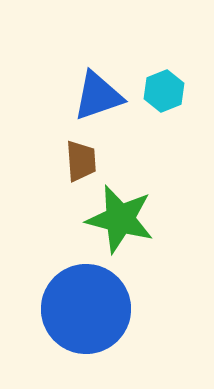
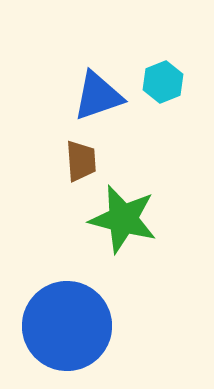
cyan hexagon: moved 1 px left, 9 px up
green star: moved 3 px right
blue circle: moved 19 px left, 17 px down
